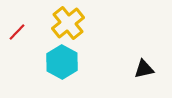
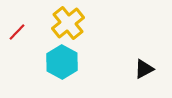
black triangle: rotated 15 degrees counterclockwise
